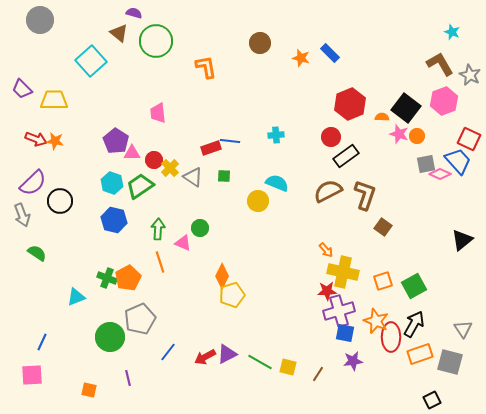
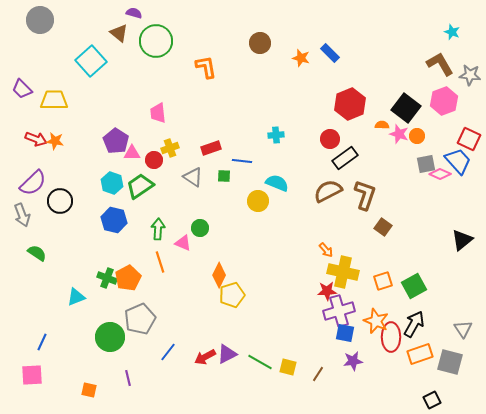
gray star at (470, 75): rotated 20 degrees counterclockwise
orange semicircle at (382, 117): moved 8 px down
red circle at (331, 137): moved 1 px left, 2 px down
blue line at (230, 141): moved 12 px right, 20 px down
black rectangle at (346, 156): moved 1 px left, 2 px down
yellow cross at (170, 168): moved 20 px up; rotated 24 degrees clockwise
orange diamond at (222, 276): moved 3 px left, 1 px up
